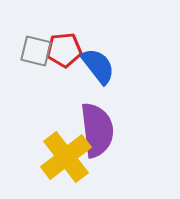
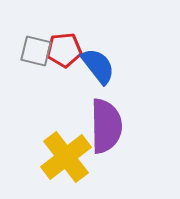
purple semicircle: moved 9 px right, 4 px up; rotated 6 degrees clockwise
